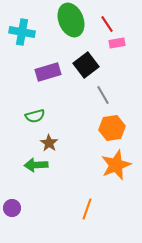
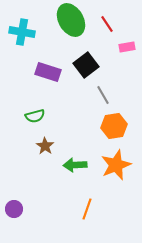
green ellipse: rotated 8 degrees counterclockwise
pink rectangle: moved 10 px right, 4 px down
purple rectangle: rotated 35 degrees clockwise
orange hexagon: moved 2 px right, 2 px up
brown star: moved 4 px left, 3 px down
green arrow: moved 39 px right
purple circle: moved 2 px right, 1 px down
